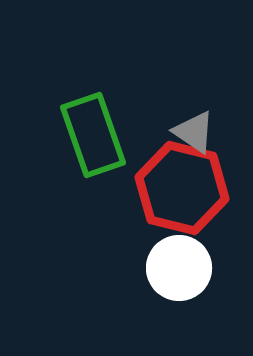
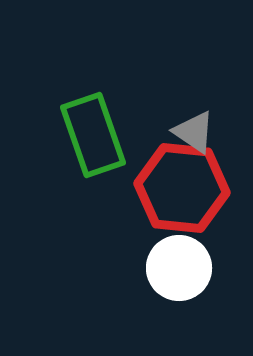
red hexagon: rotated 8 degrees counterclockwise
